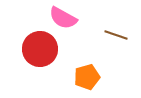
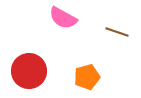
brown line: moved 1 px right, 3 px up
red circle: moved 11 px left, 22 px down
